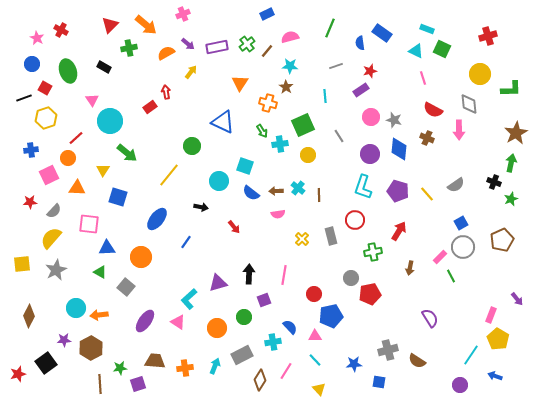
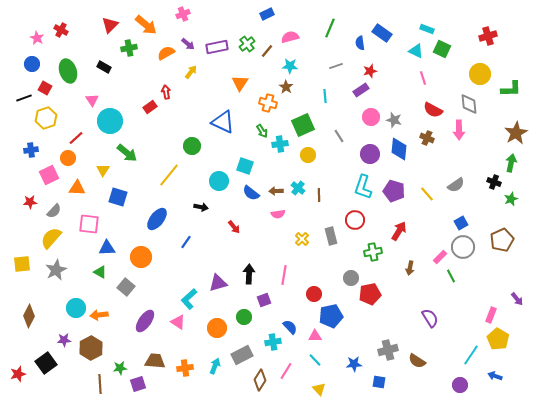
purple pentagon at (398, 191): moved 4 px left
